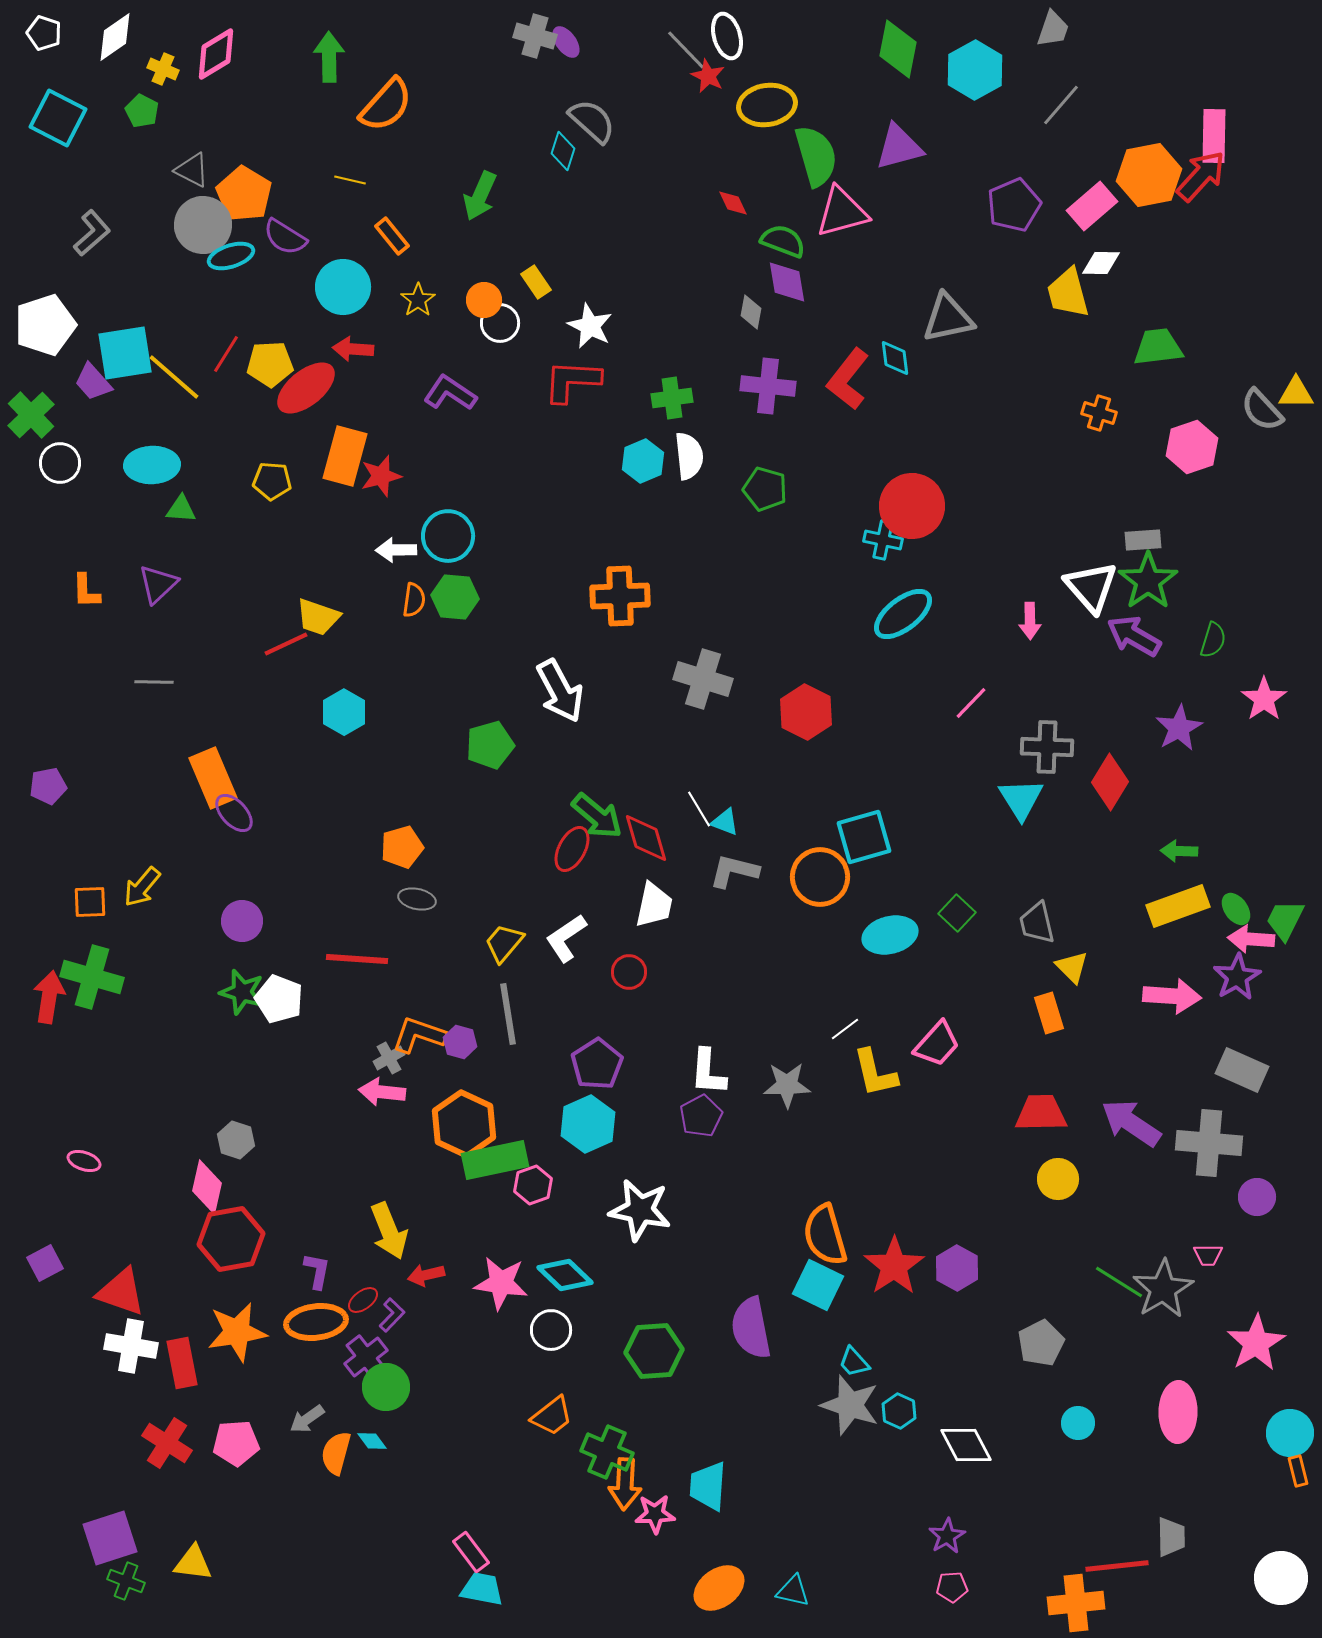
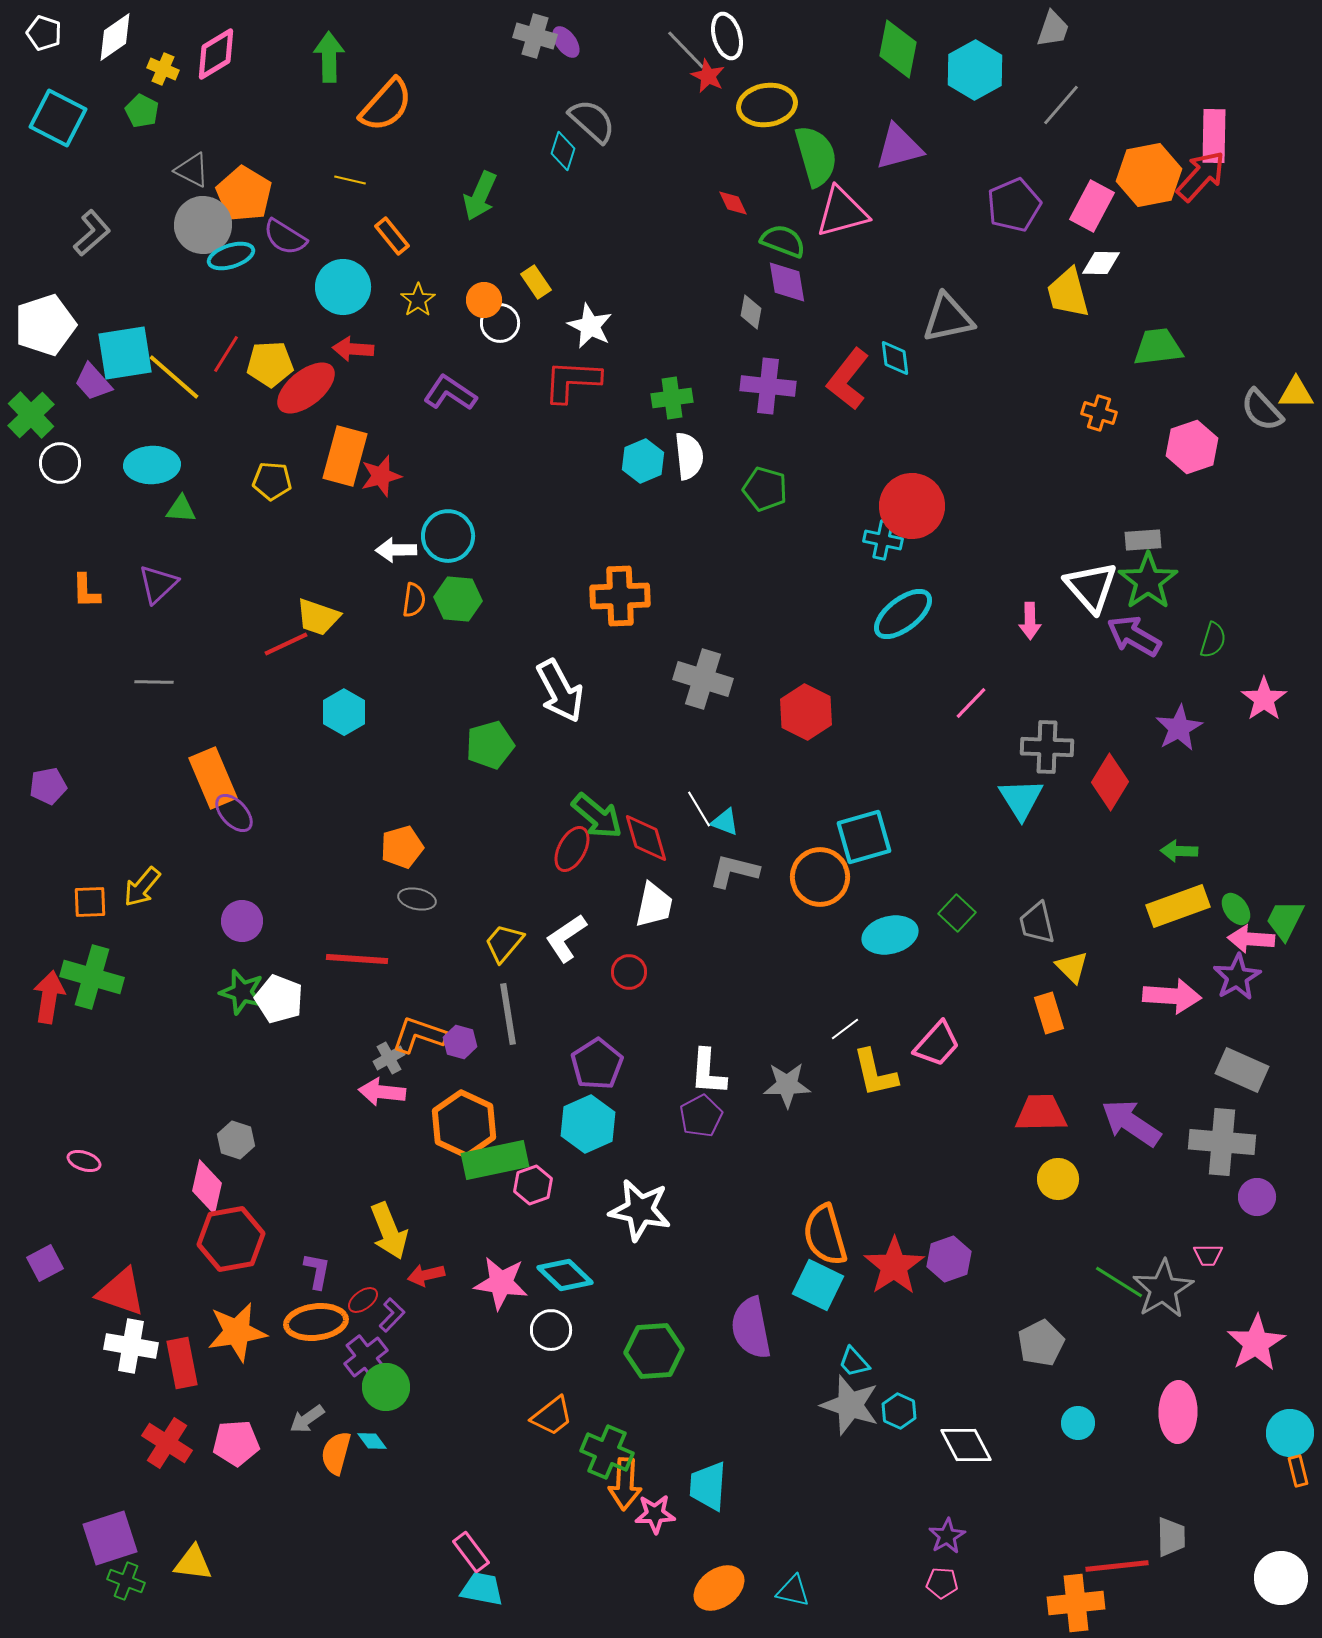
pink rectangle at (1092, 206): rotated 21 degrees counterclockwise
green hexagon at (455, 597): moved 3 px right, 2 px down
gray cross at (1209, 1143): moved 13 px right, 1 px up
purple hexagon at (957, 1268): moved 8 px left, 9 px up; rotated 12 degrees clockwise
pink pentagon at (952, 1587): moved 10 px left, 4 px up; rotated 8 degrees clockwise
